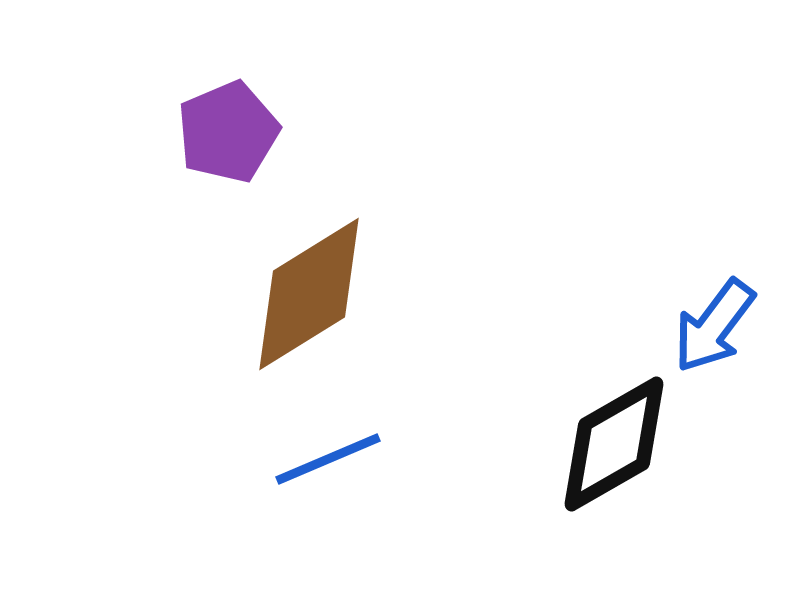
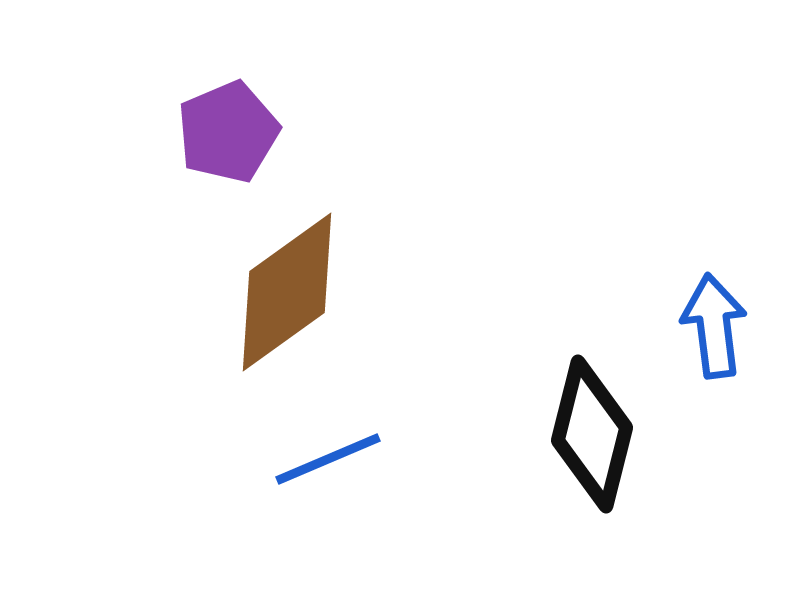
brown diamond: moved 22 px left, 2 px up; rotated 4 degrees counterclockwise
blue arrow: rotated 136 degrees clockwise
black diamond: moved 22 px left, 10 px up; rotated 46 degrees counterclockwise
